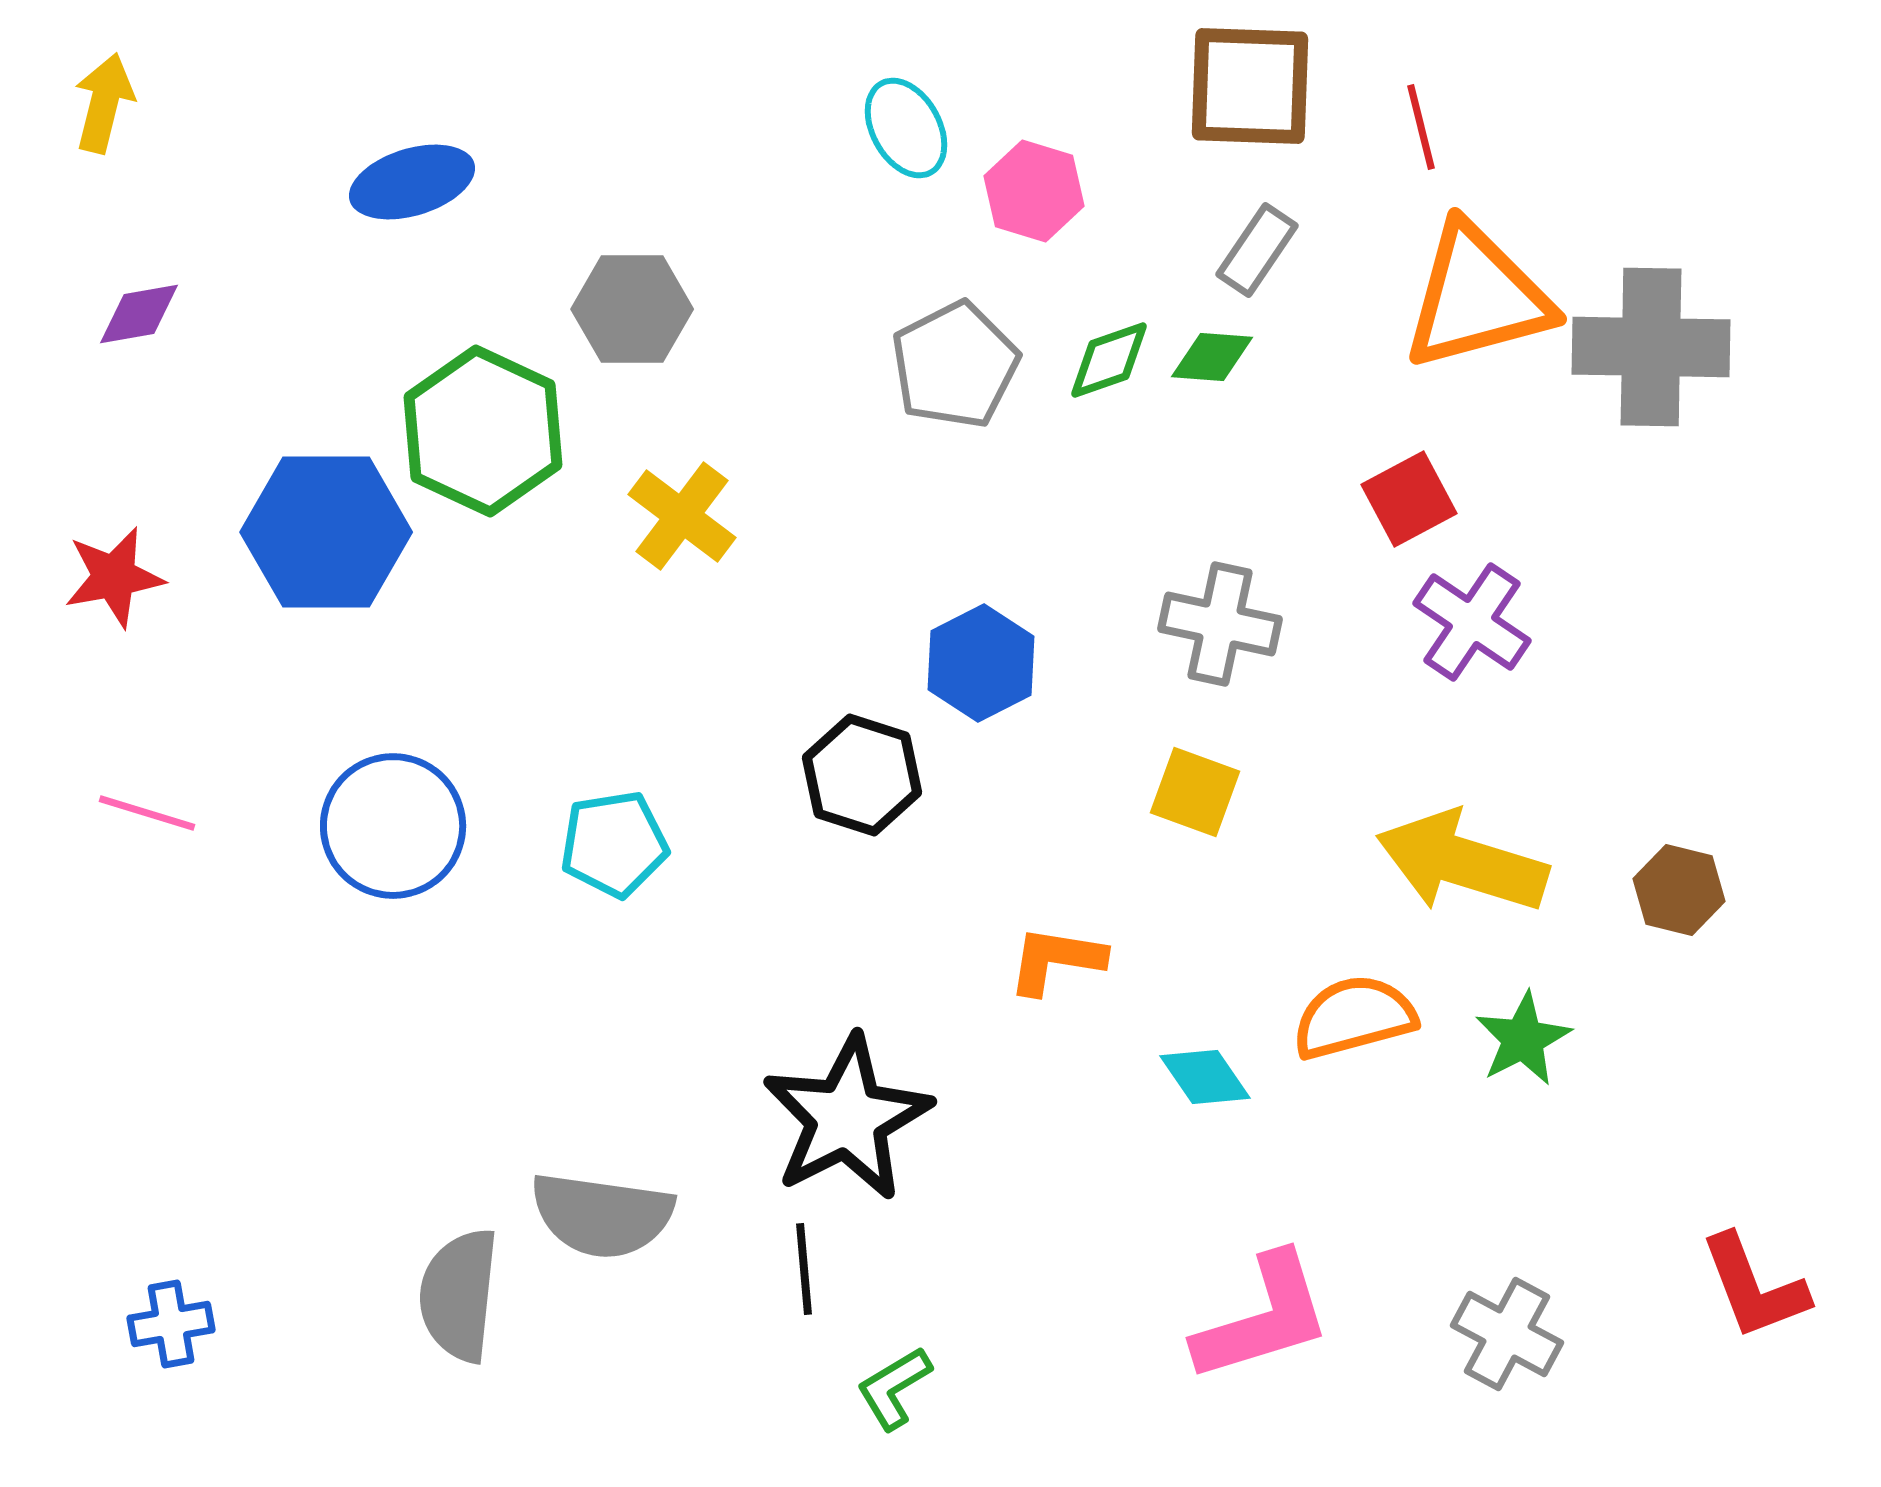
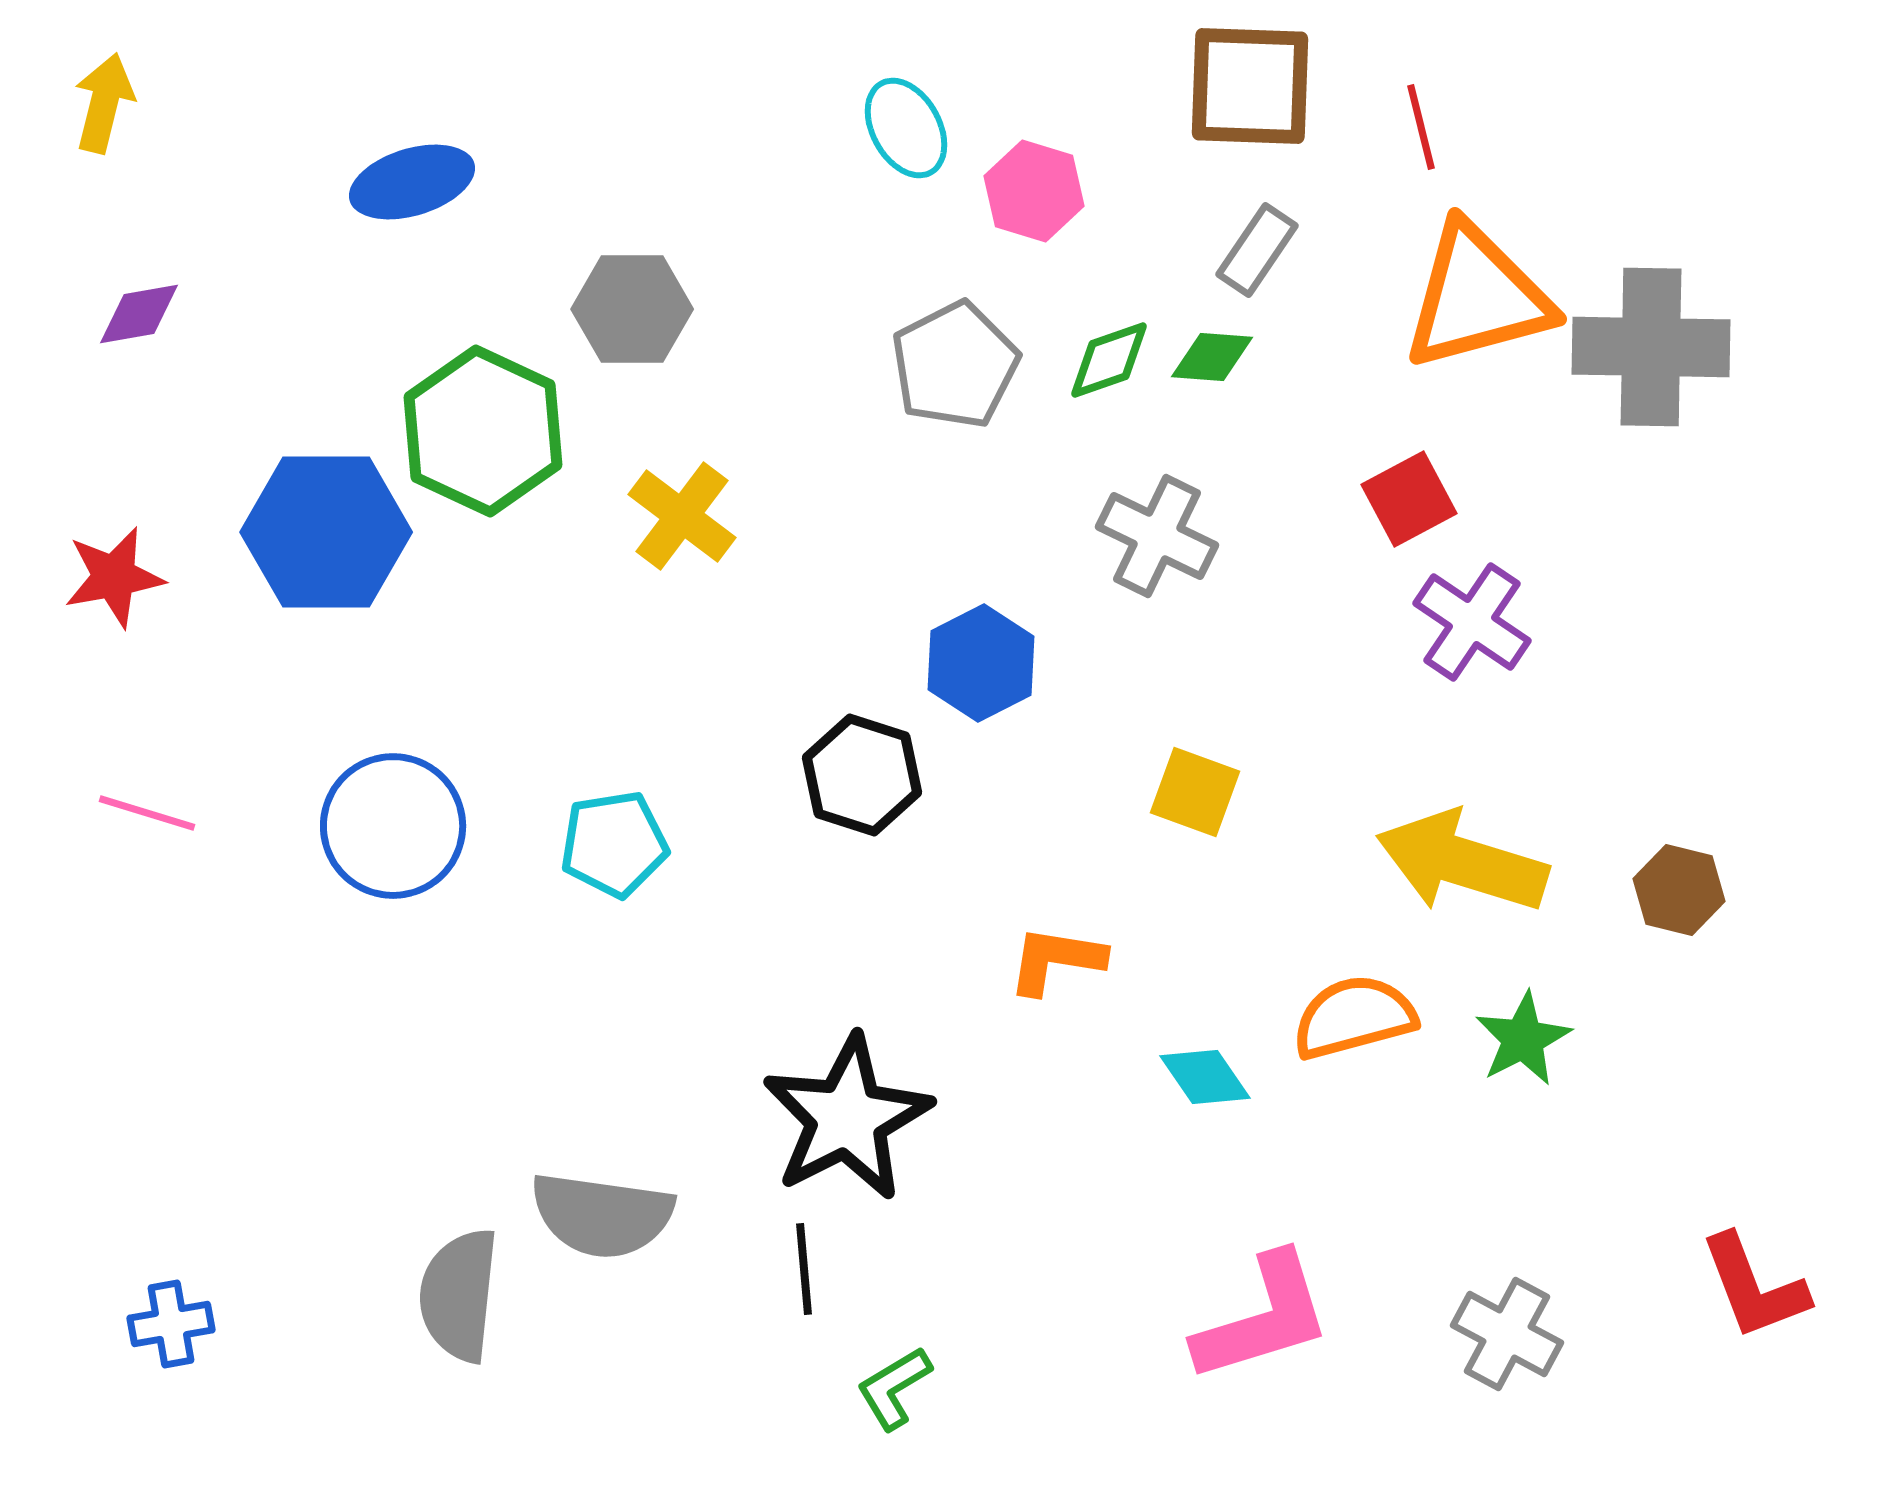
gray cross at (1220, 624): moved 63 px left, 88 px up; rotated 14 degrees clockwise
